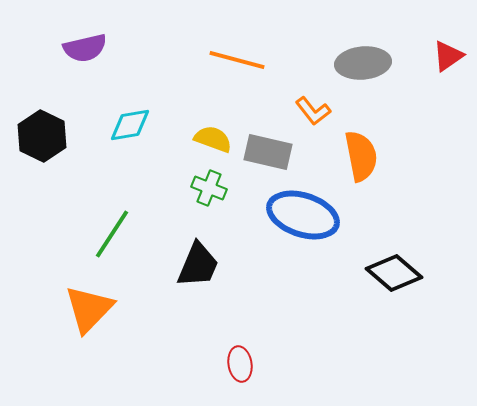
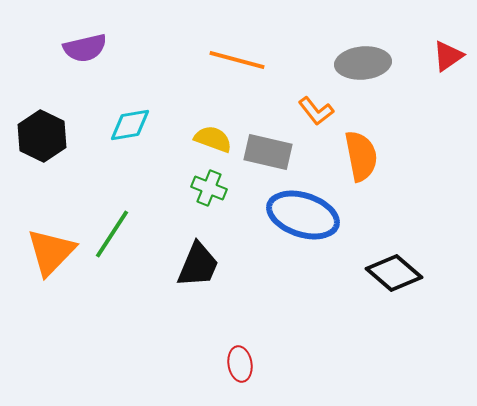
orange L-shape: moved 3 px right
orange triangle: moved 38 px left, 57 px up
